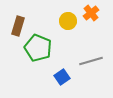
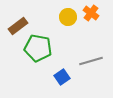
orange cross: rotated 14 degrees counterclockwise
yellow circle: moved 4 px up
brown rectangle: rotated 36 degrees clockwise
green pentagon: rotated 12 degrees counterclockwise
